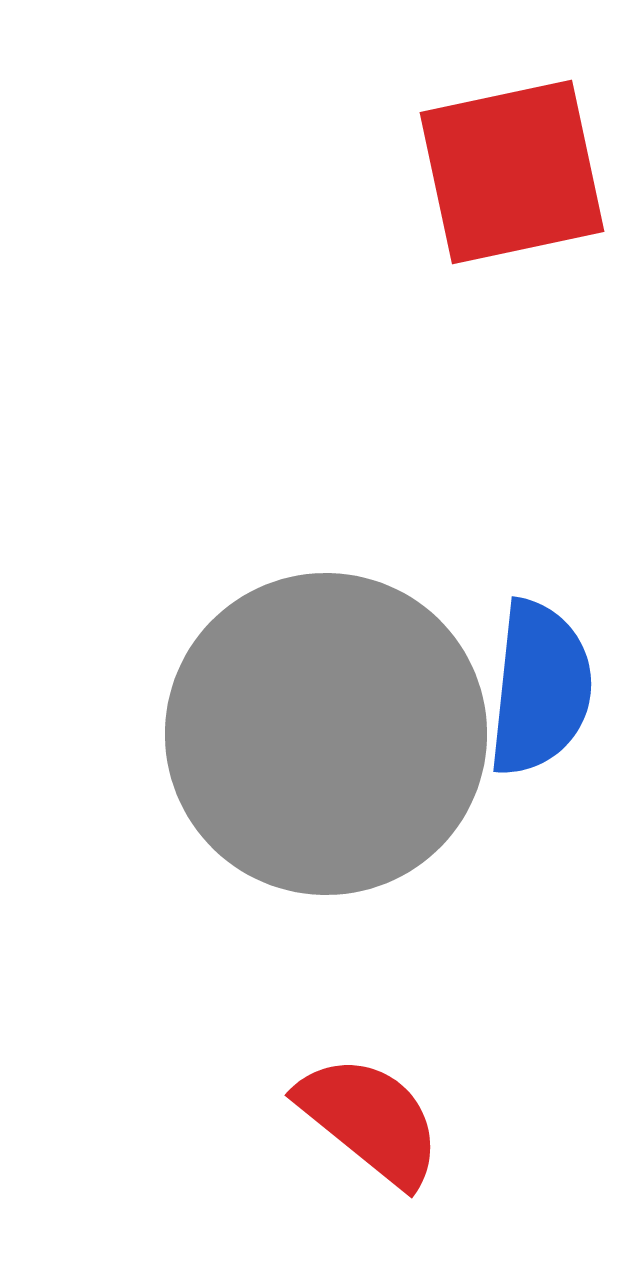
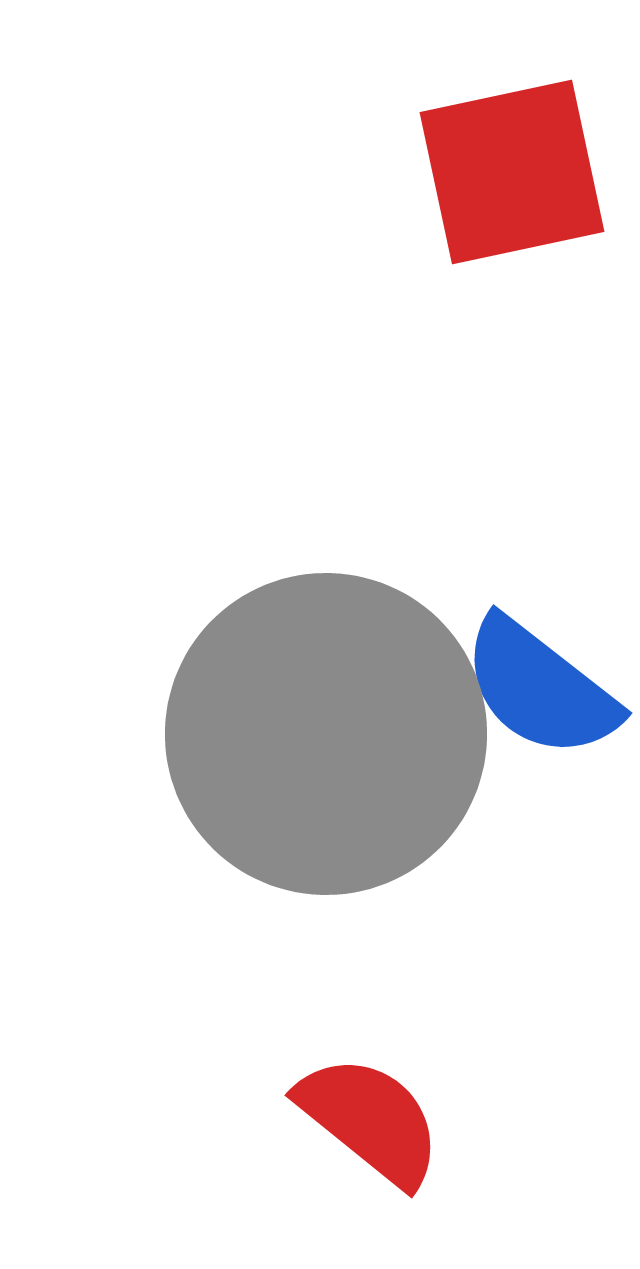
blue semicircle: rotated 122 degrees clockwise
